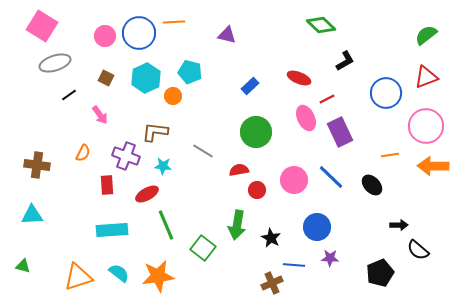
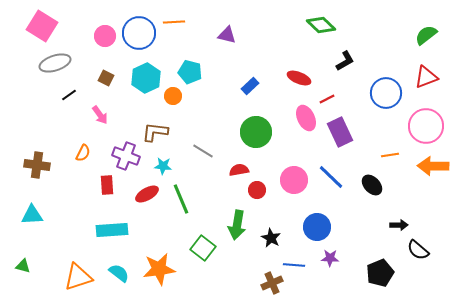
green line at (166, 225): moved 15 px right, 26 px up
orange star at (158, 276): moved 1 px right, 7 px up
